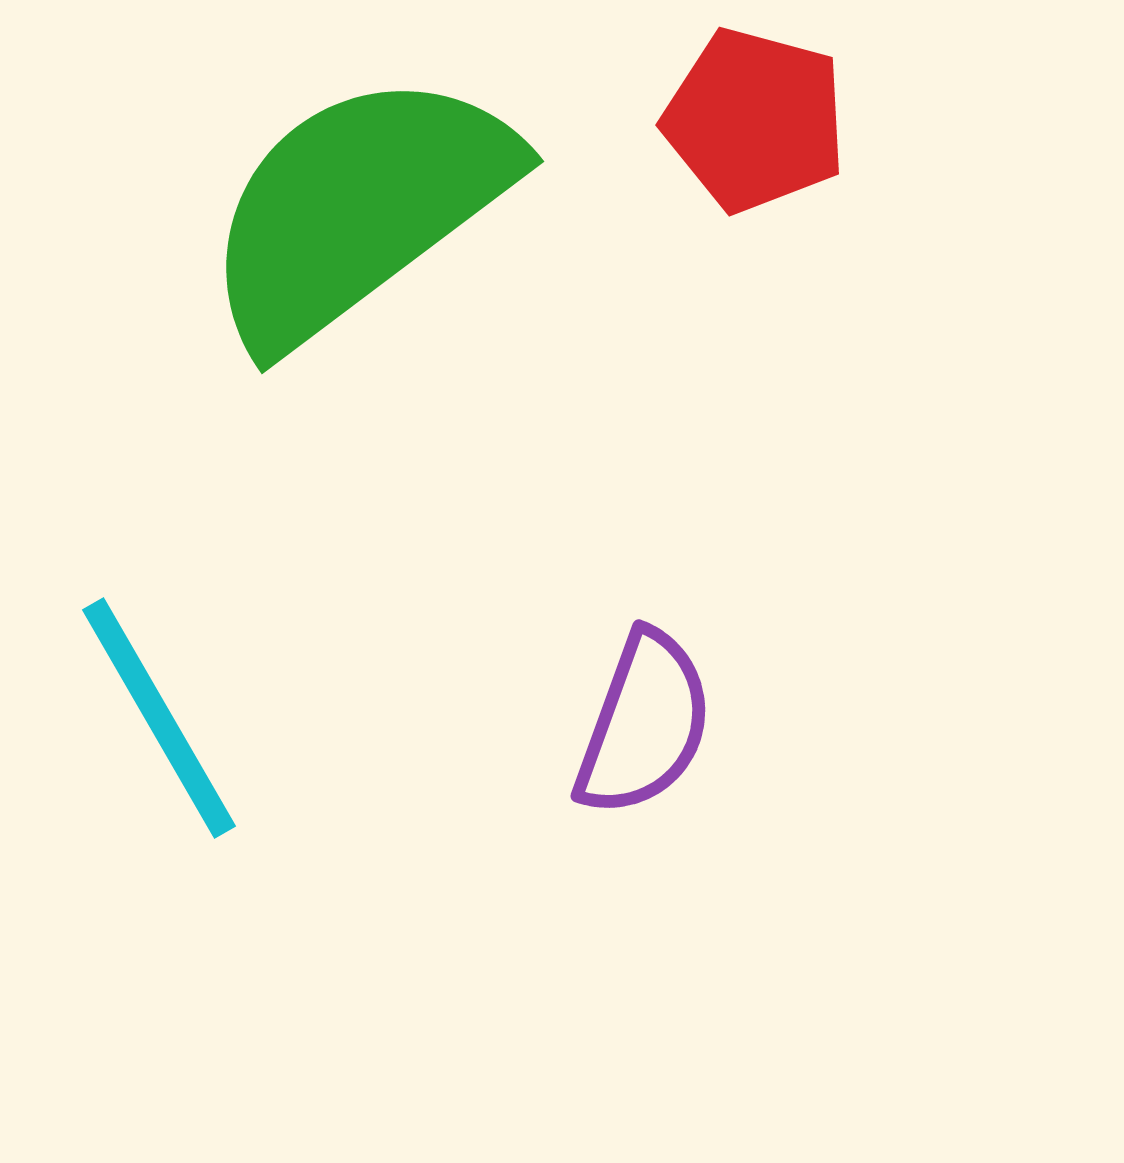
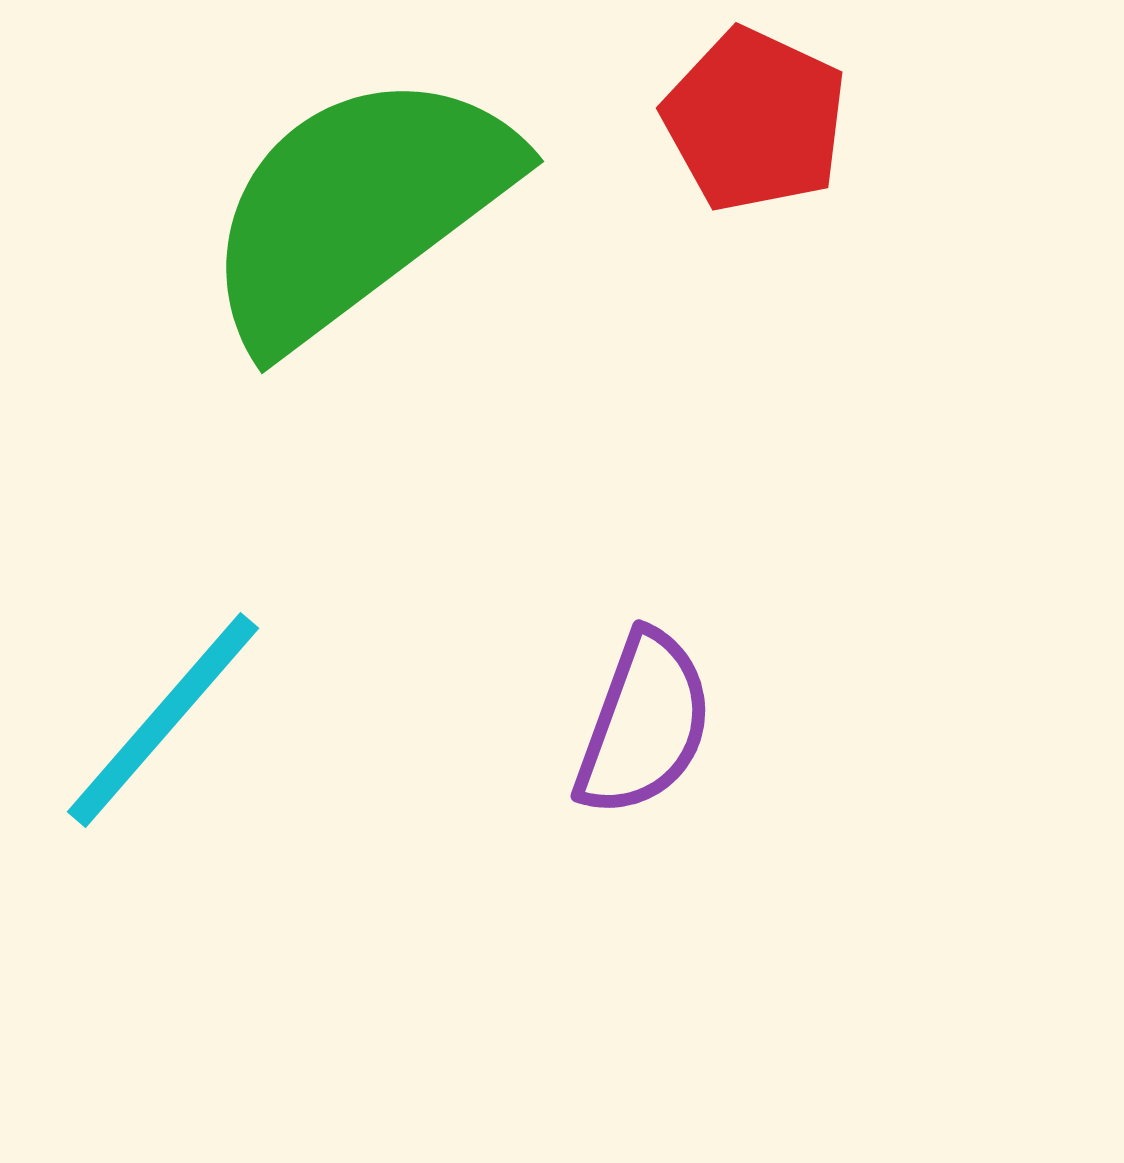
red pentagon: rotated 10 degrees clockwise
cyan line: moved 4 px right, 2 px down; rotated 71 degrees clockwise
